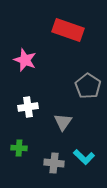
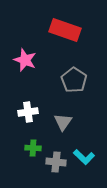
red rectangle: moved 3 px left
gray pentagon: moved 14 px left, 6 px up
white cross: moved 5 px down
green cross: moved 14 px right
gray cross: moved 2 px right, 1 px up
